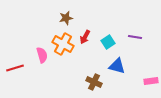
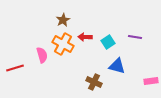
brown star: moved 3 px left, 2 px down; rotated 16 degrees counterclockwise
red arrow: rotated 64 degrees clockwise
